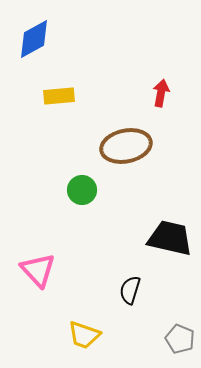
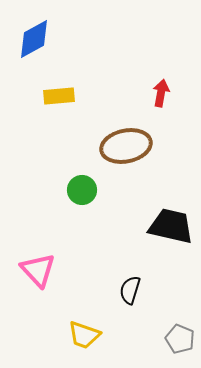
black trapezoid: moved 1 px right, 12 px up
